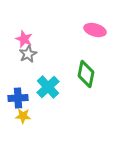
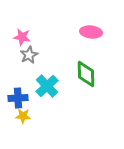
pink ellipse: moved 4 px left, 2 px down; rotated 10 degrees counterclockwise
pink star: moved 2 px left, 2 px up; rotated 12 degrees counterclockwise
gray star: moved 1 px right, 1 px down
green diamond: rotated 12 degrees counterclockwise
cyan cross: moved 1 px left, 1 px up
